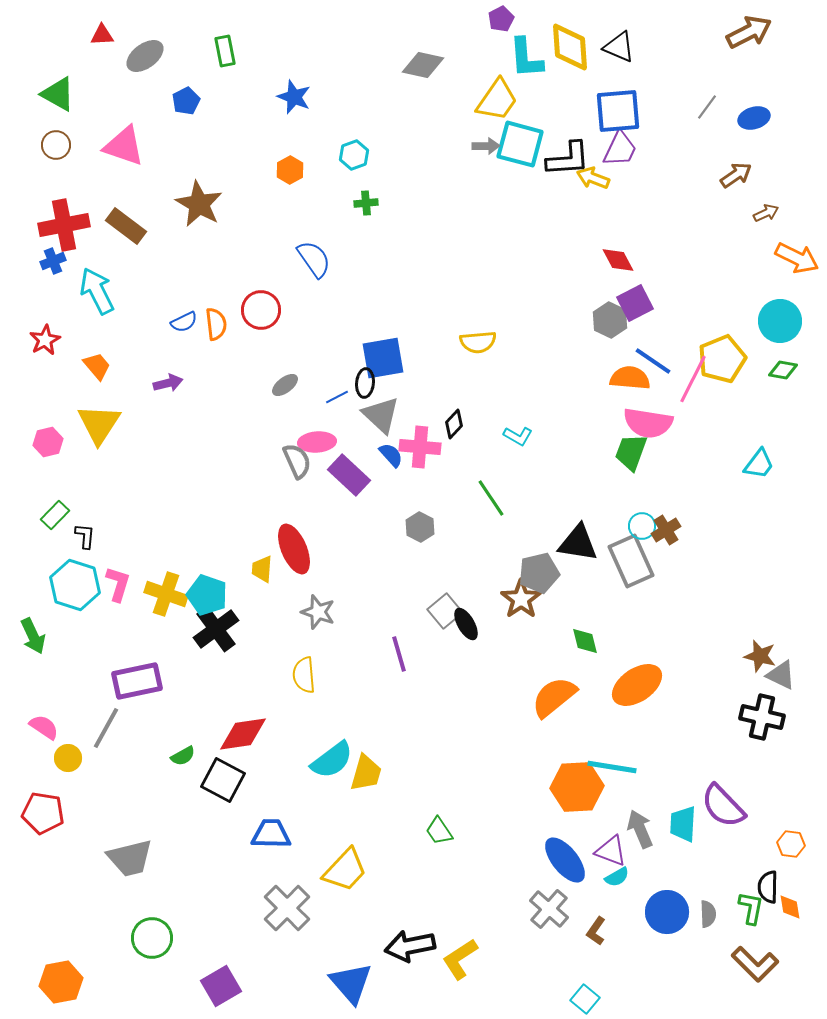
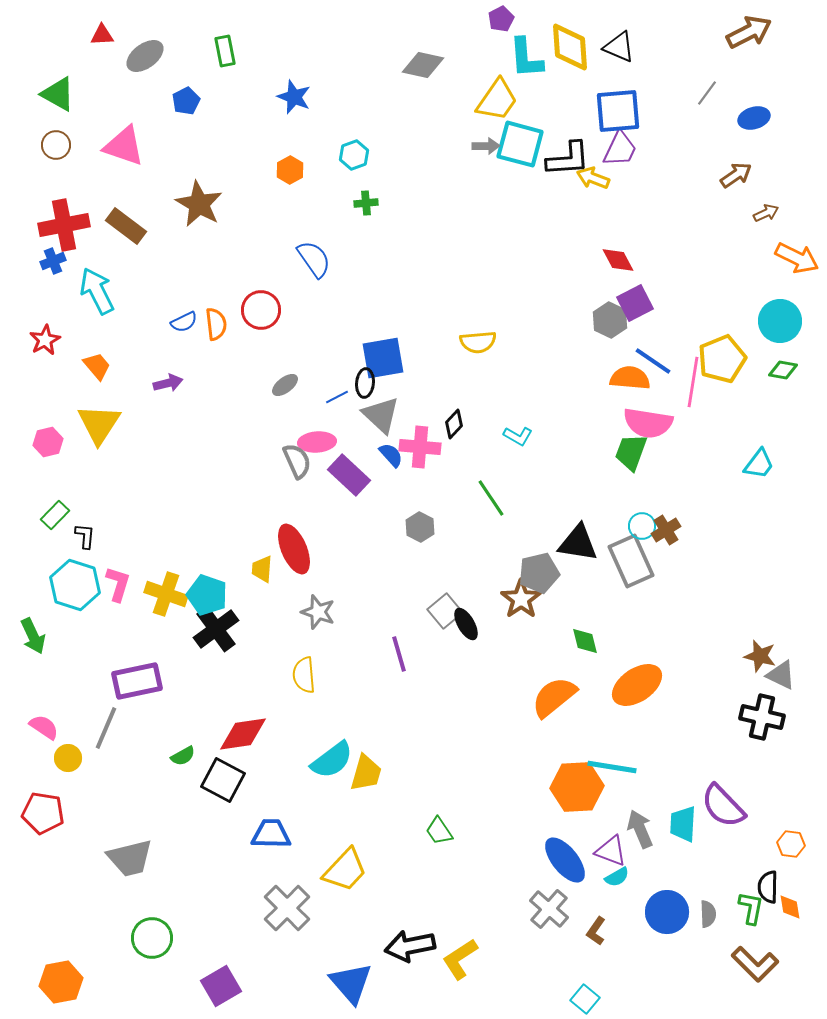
gray line at (707, 107): moved 14 px up
pink line at (693, 379): moved 3 px down; rotated 18 degrees counterclockwise
gray line at (106, 728): rotated 6 degrees counterclockwise
